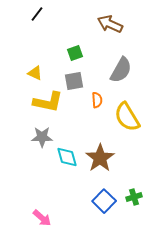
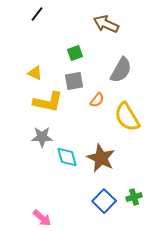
brown arrow: moved 4 px left
orange semicircle: rotated 42 degrees clockwise
brown star: moved 1 px right; rotated 12 degrees counterclockwise
